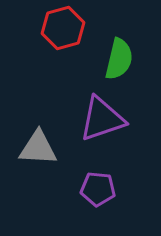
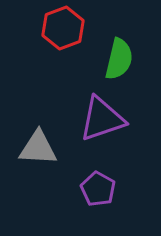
red hexagon: rotated 6 degrees counterclockwise
purple pentagon: rotated 24 degrees clockwise
